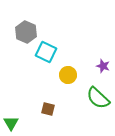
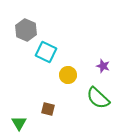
gray hexagon: moved 2 px up
green triangle: moved 8 px right
